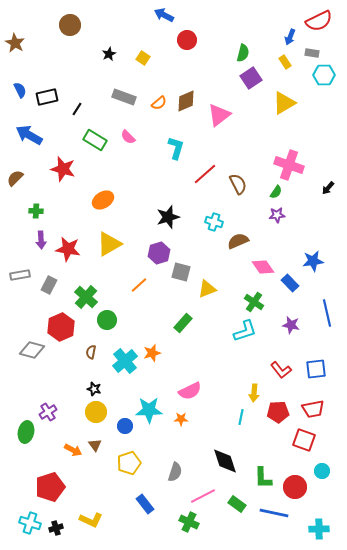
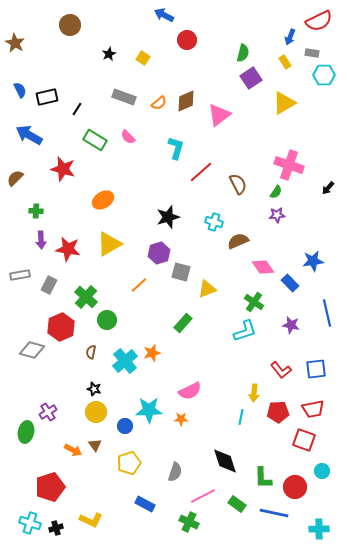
red line at (205, 174): moved 4 px left, 2 px up
blue rectangle at (145, 504): rotated 24 degrees counterclockwise
